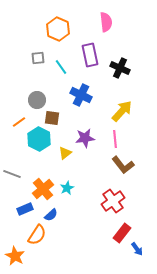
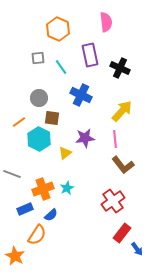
gray circle: moved 2 px right, 2 px up
orange cross: rotated 20 degrees clockwise
